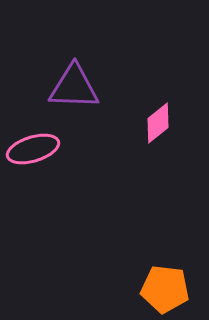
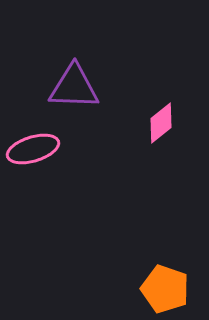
pink diamond: moved 3 px right
orange pentagon: rotated 12 degrees clockwise
